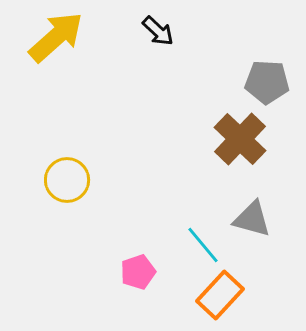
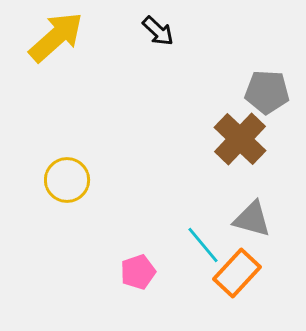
gray pentagon: moved 10 px down
orange rectangle: moved 17 px right, 22 px up
